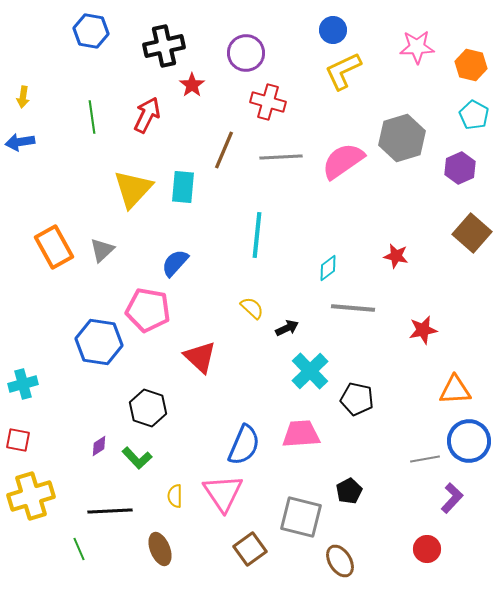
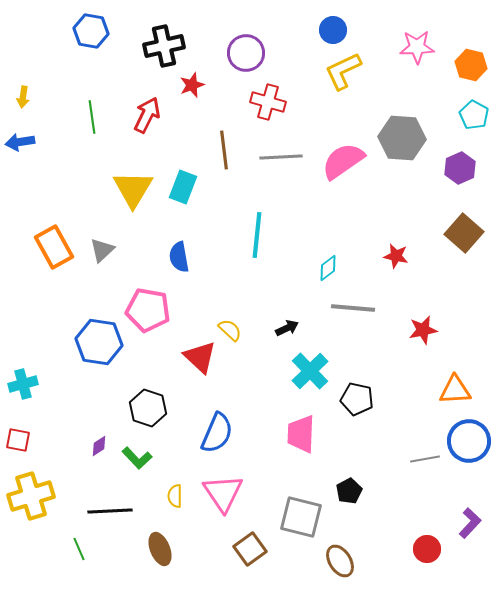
red star at (192, 85): rotated 15 degrees clockwise
gray hexagon at (402, 138): rotated 21 degrees clockwise
brown line at (224, 150): rotated 30 degrees counterclockwise
cyan rectangle at (183, 187): rotated 16 degrees clockwise
yellow triangle at (133, 189): rotated 12 degrees counterclockwise
brown square at (472, 233): moved 8 px left
blue semicircle at (175, 263): moved 4 px right, 6 px up; rotated 52 degrees counterclockwise
yellow semicircle at (252, 308): moved 22 px left, 22 px down
pink trapezoid at (301, 434): rotated 84 degrees counterclockwise
blue semicircle at (244, 445): moved 27 px left, 12 px up
purple L-shape at (452, 498): moved 18 px right, 25 px down
